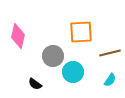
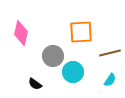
pink diamond: moved 3 px right, 3 px up
